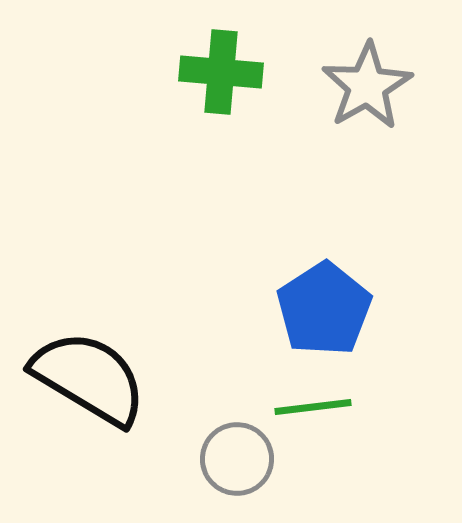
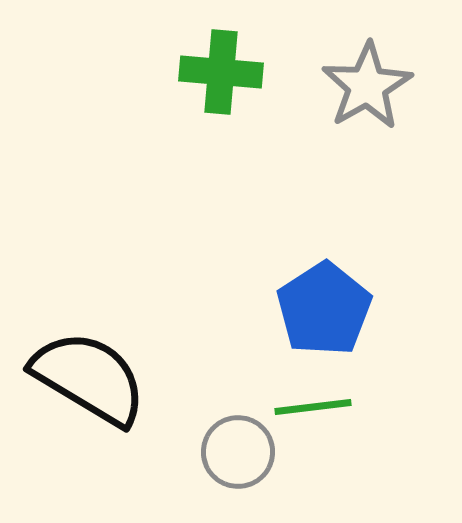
gray circle: moved 1 px right, 7 px up
